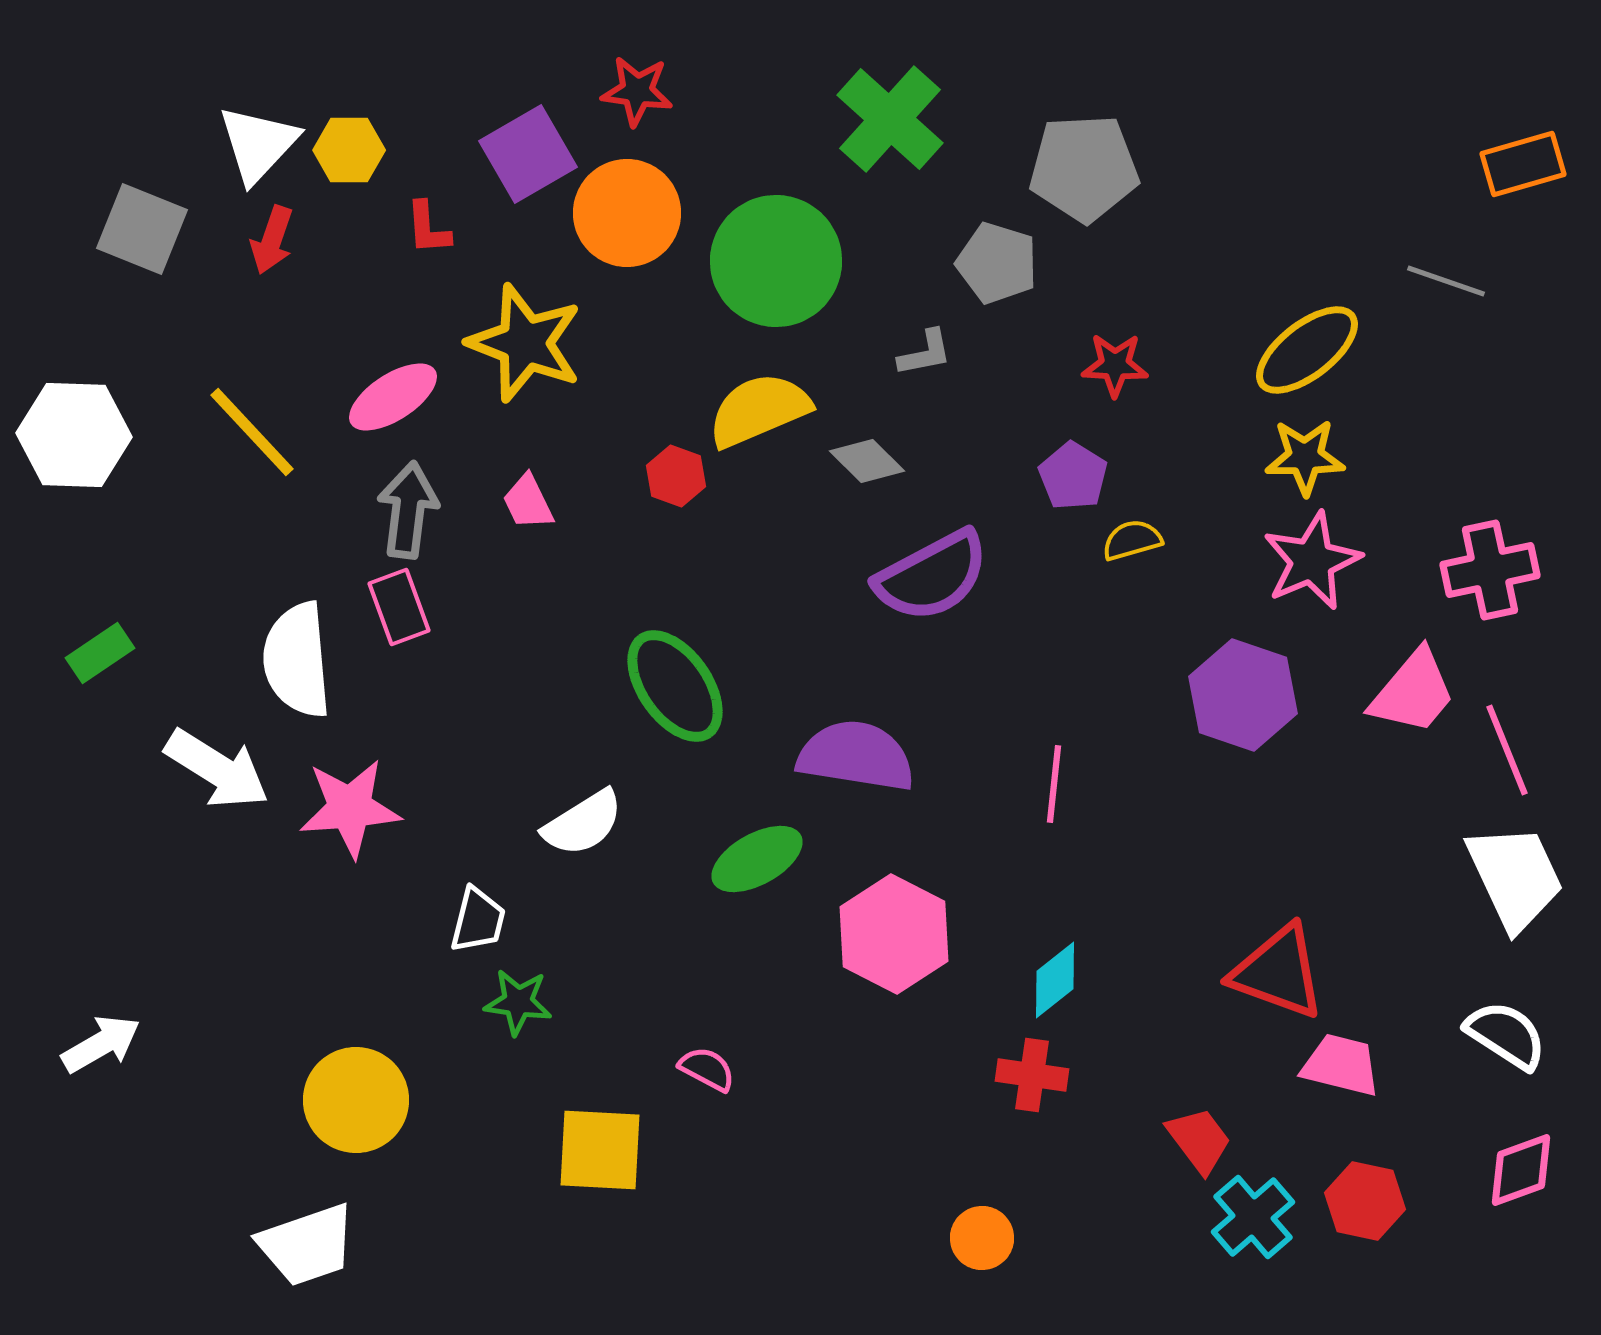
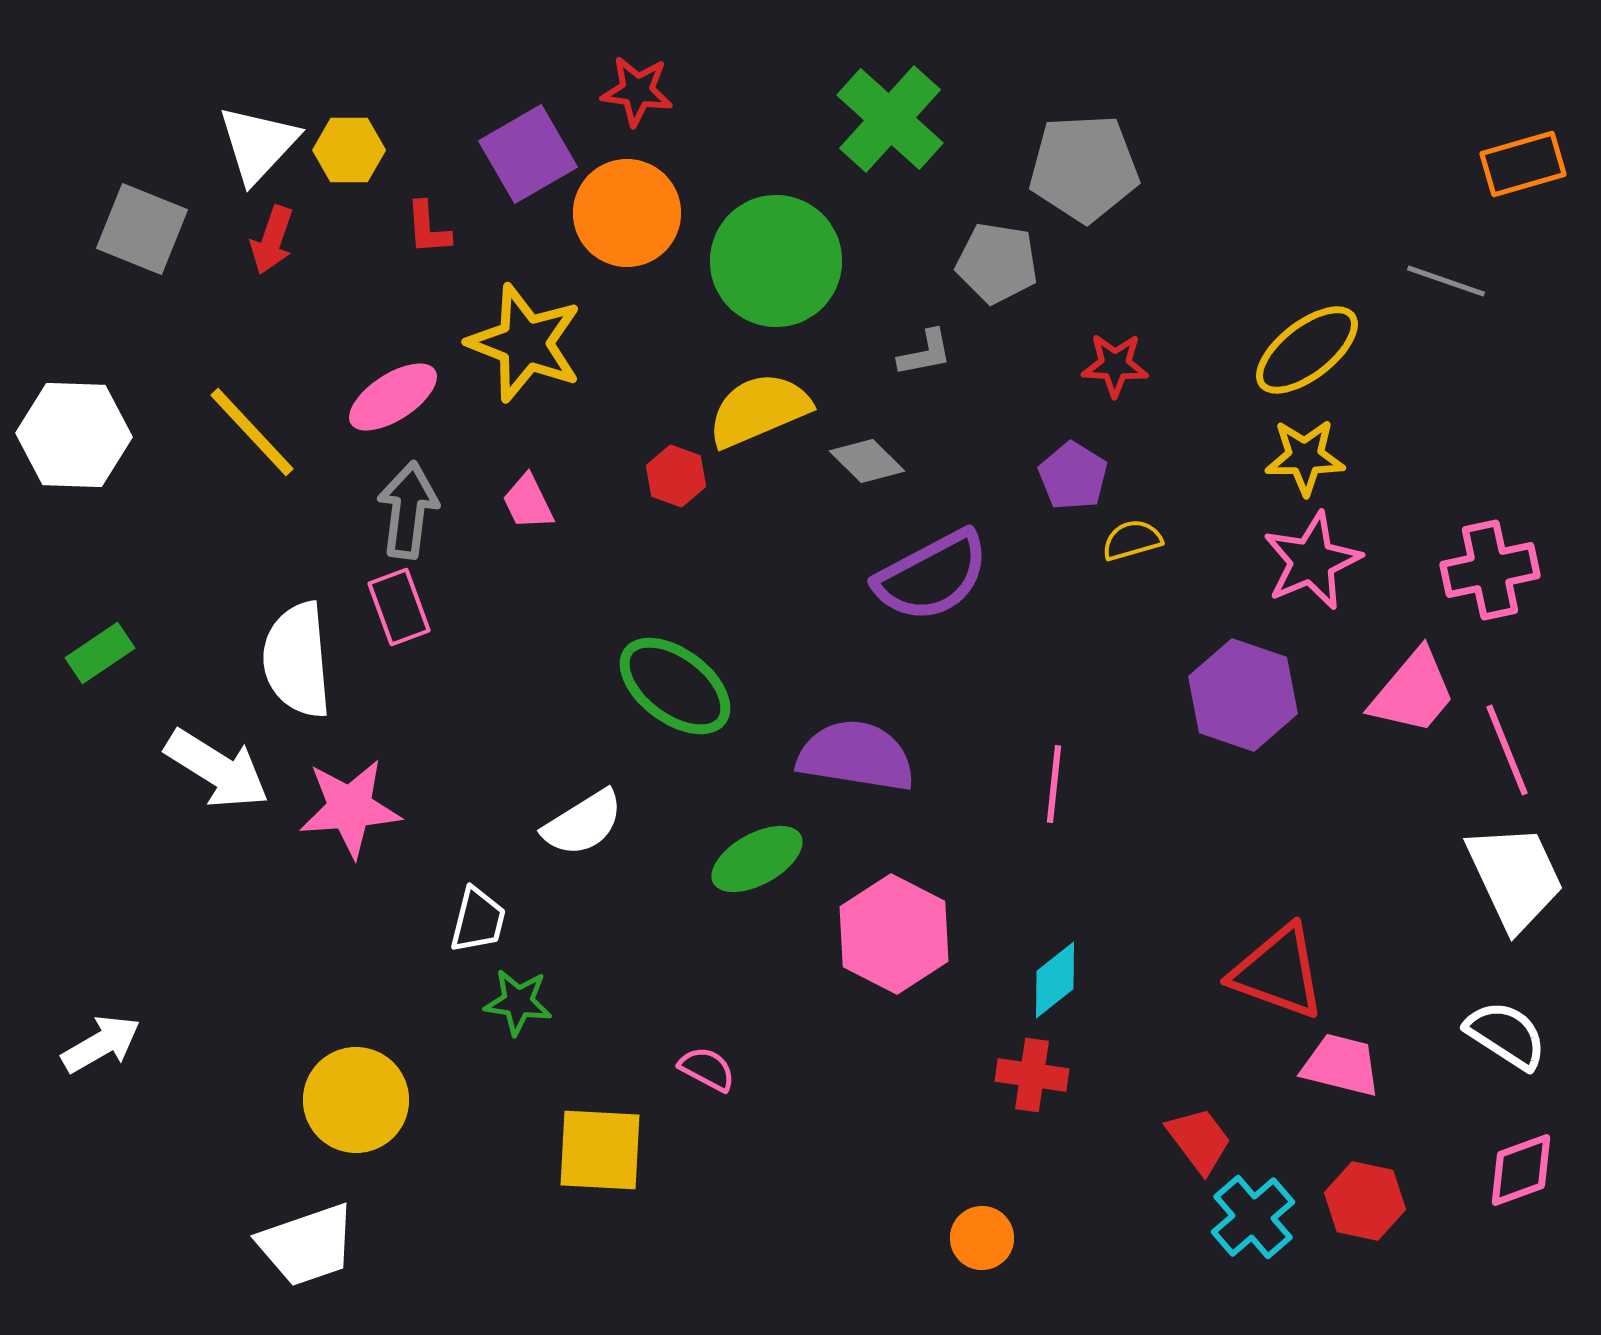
gray pentagon at (997, 263): rotated 8 degrees counterclockwise
green ellipse at (675, 686): rotated 18 degrees counterclockwise
